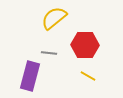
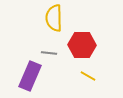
yellow semicircle: rotated 52 degrees counterclockwise
red hexagon: moved 3 px left
purple rectangle: rotated 8 degrees clockwise
